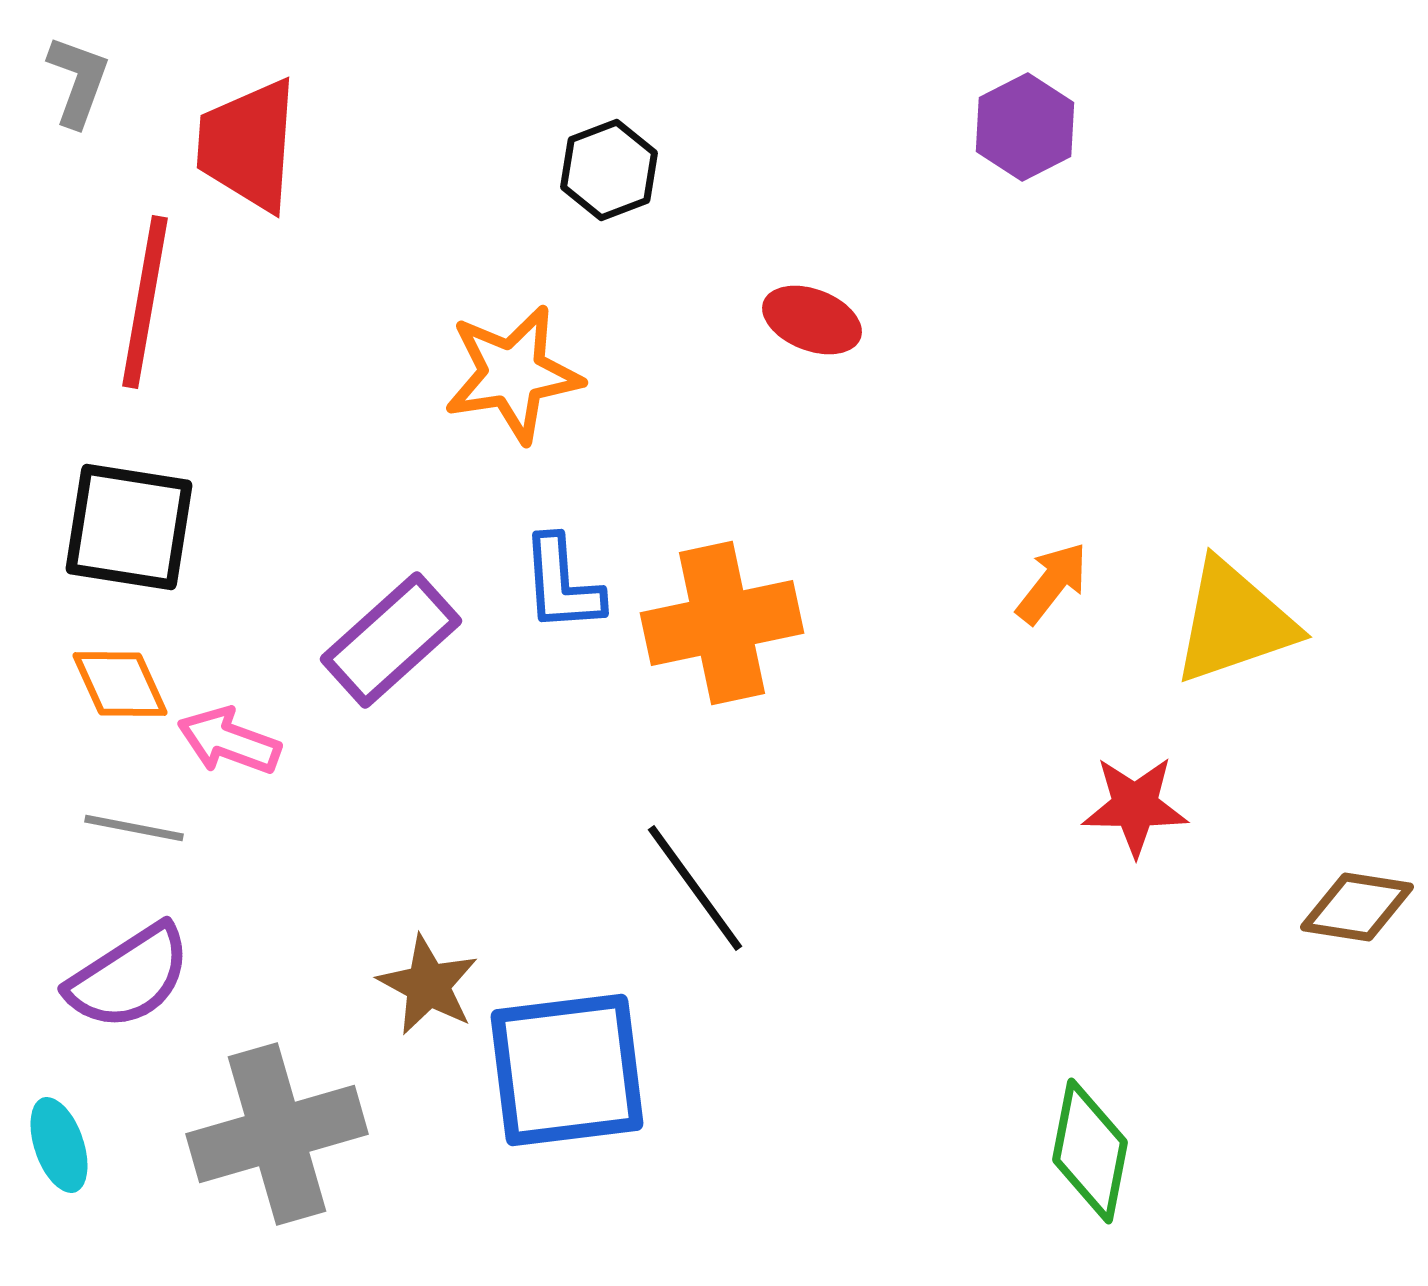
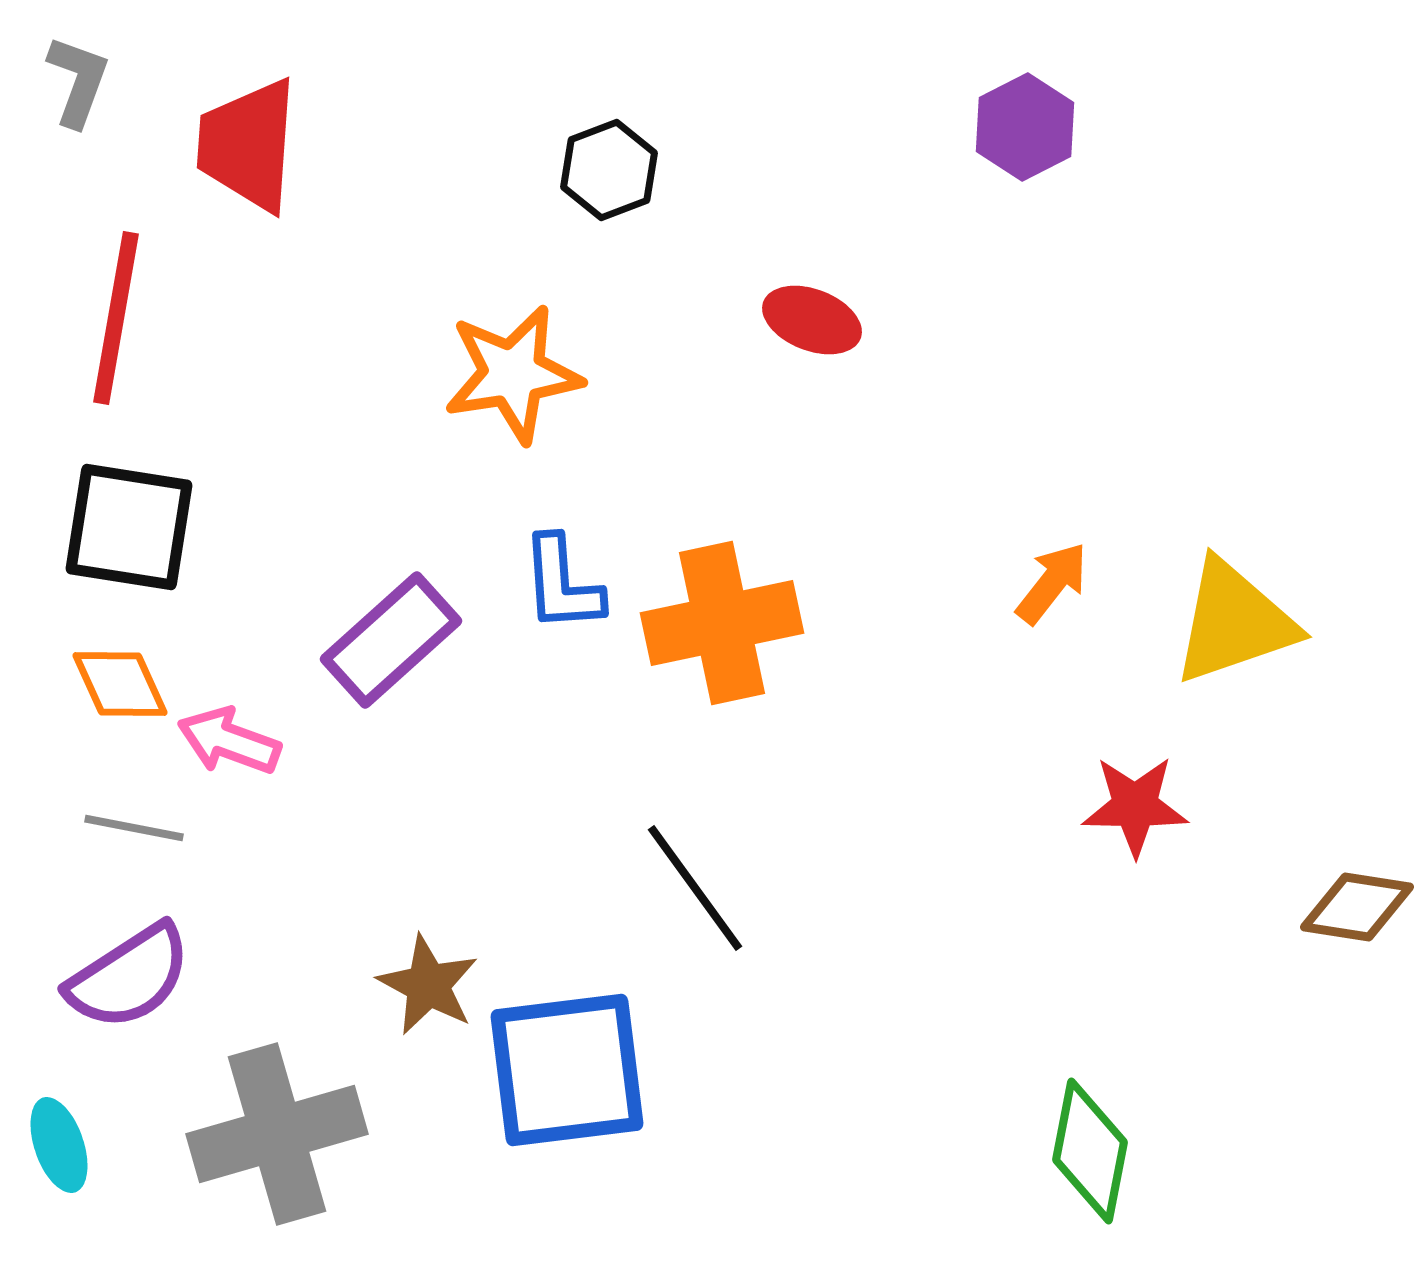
red line: moved 29 px left, 16 px down
